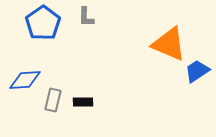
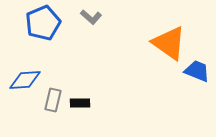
gray L-shape: moved 5 px right; rotated 50 degrees counterclockwise
blue pentagon: rotated 12 degrees clockwise
orange triangle: moved 1 px up; rotated 12 degrees clockwise
blue trapezoid: rotated 56 degrees clockwise
black rectangle: moved 3 px left, 1 px down
